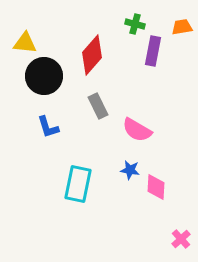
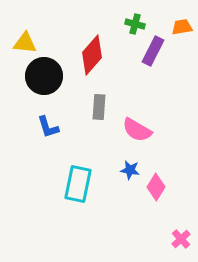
purple rectangle: rotated 16 degrees clockwise
gray rectangle: moved 1 px right, 1 px down; rotated 30 degrees clockwise
pink diamond: rotated 28 degrees clockwise
